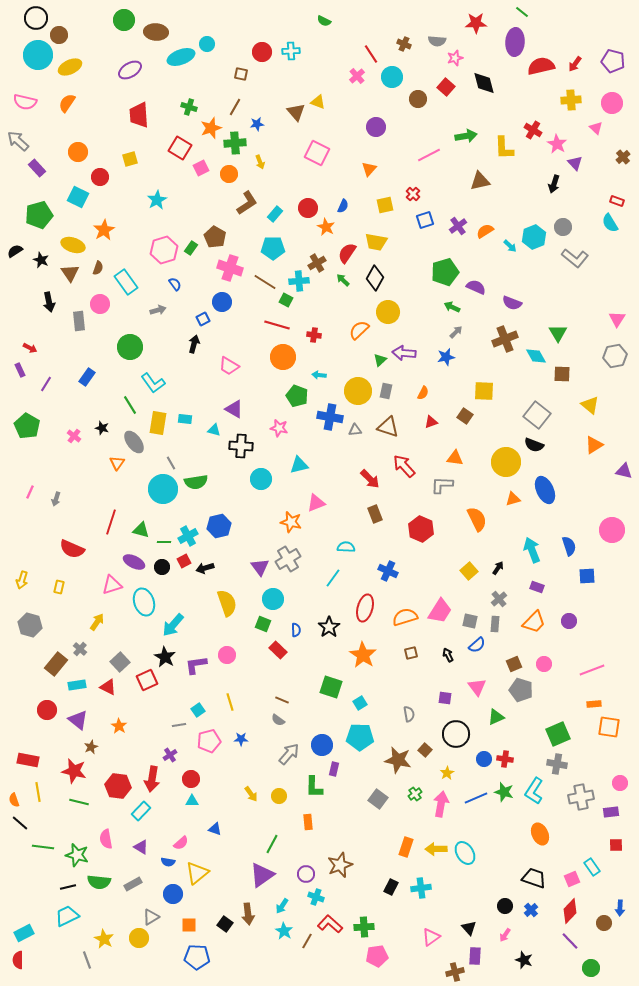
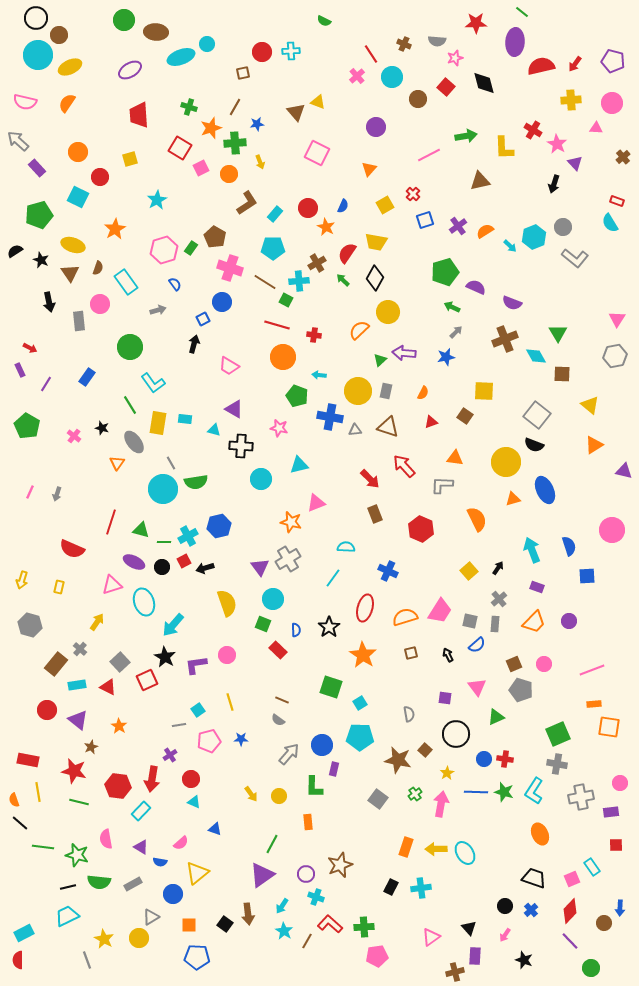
brown square at (241, 74): moved 2 px right, 1 px up; rotated 24 degrees counterclockwise
pink triangle at (596, 128): rotated 40 degrees counterclockwise
yellow square at (385, 205): rotated 18 degrees counterclockwise
orange star at (104, 230): moved 11 px right, 1 px up
gray arrow at (56, 499): moved 1 px right, 5 px up
blue line at (476, 798): moved 6 px up; rotated 25 degrees clockwise
cyan triangle at (192, 801): moved 2 px right, 1 px down; rotated 24 degrees clockwise
blue semicircle at (168, 862): moved 8 px left
